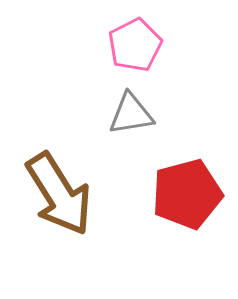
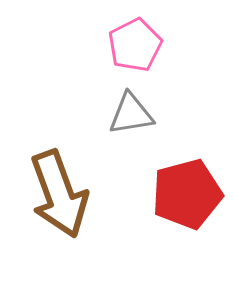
brown arrow: rotated 12 degrees clockwise
